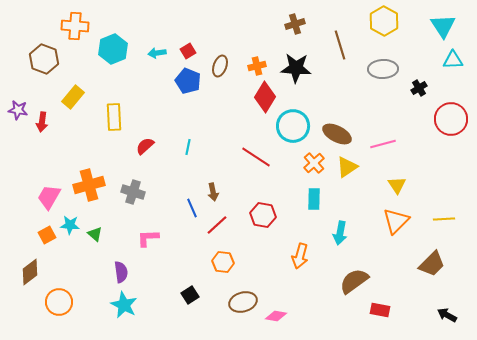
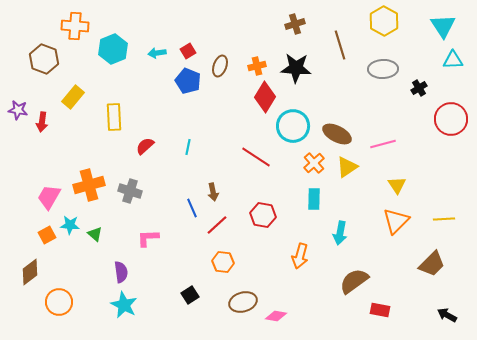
gray cross at (133, 192): moved 3 px left, 1 px up
